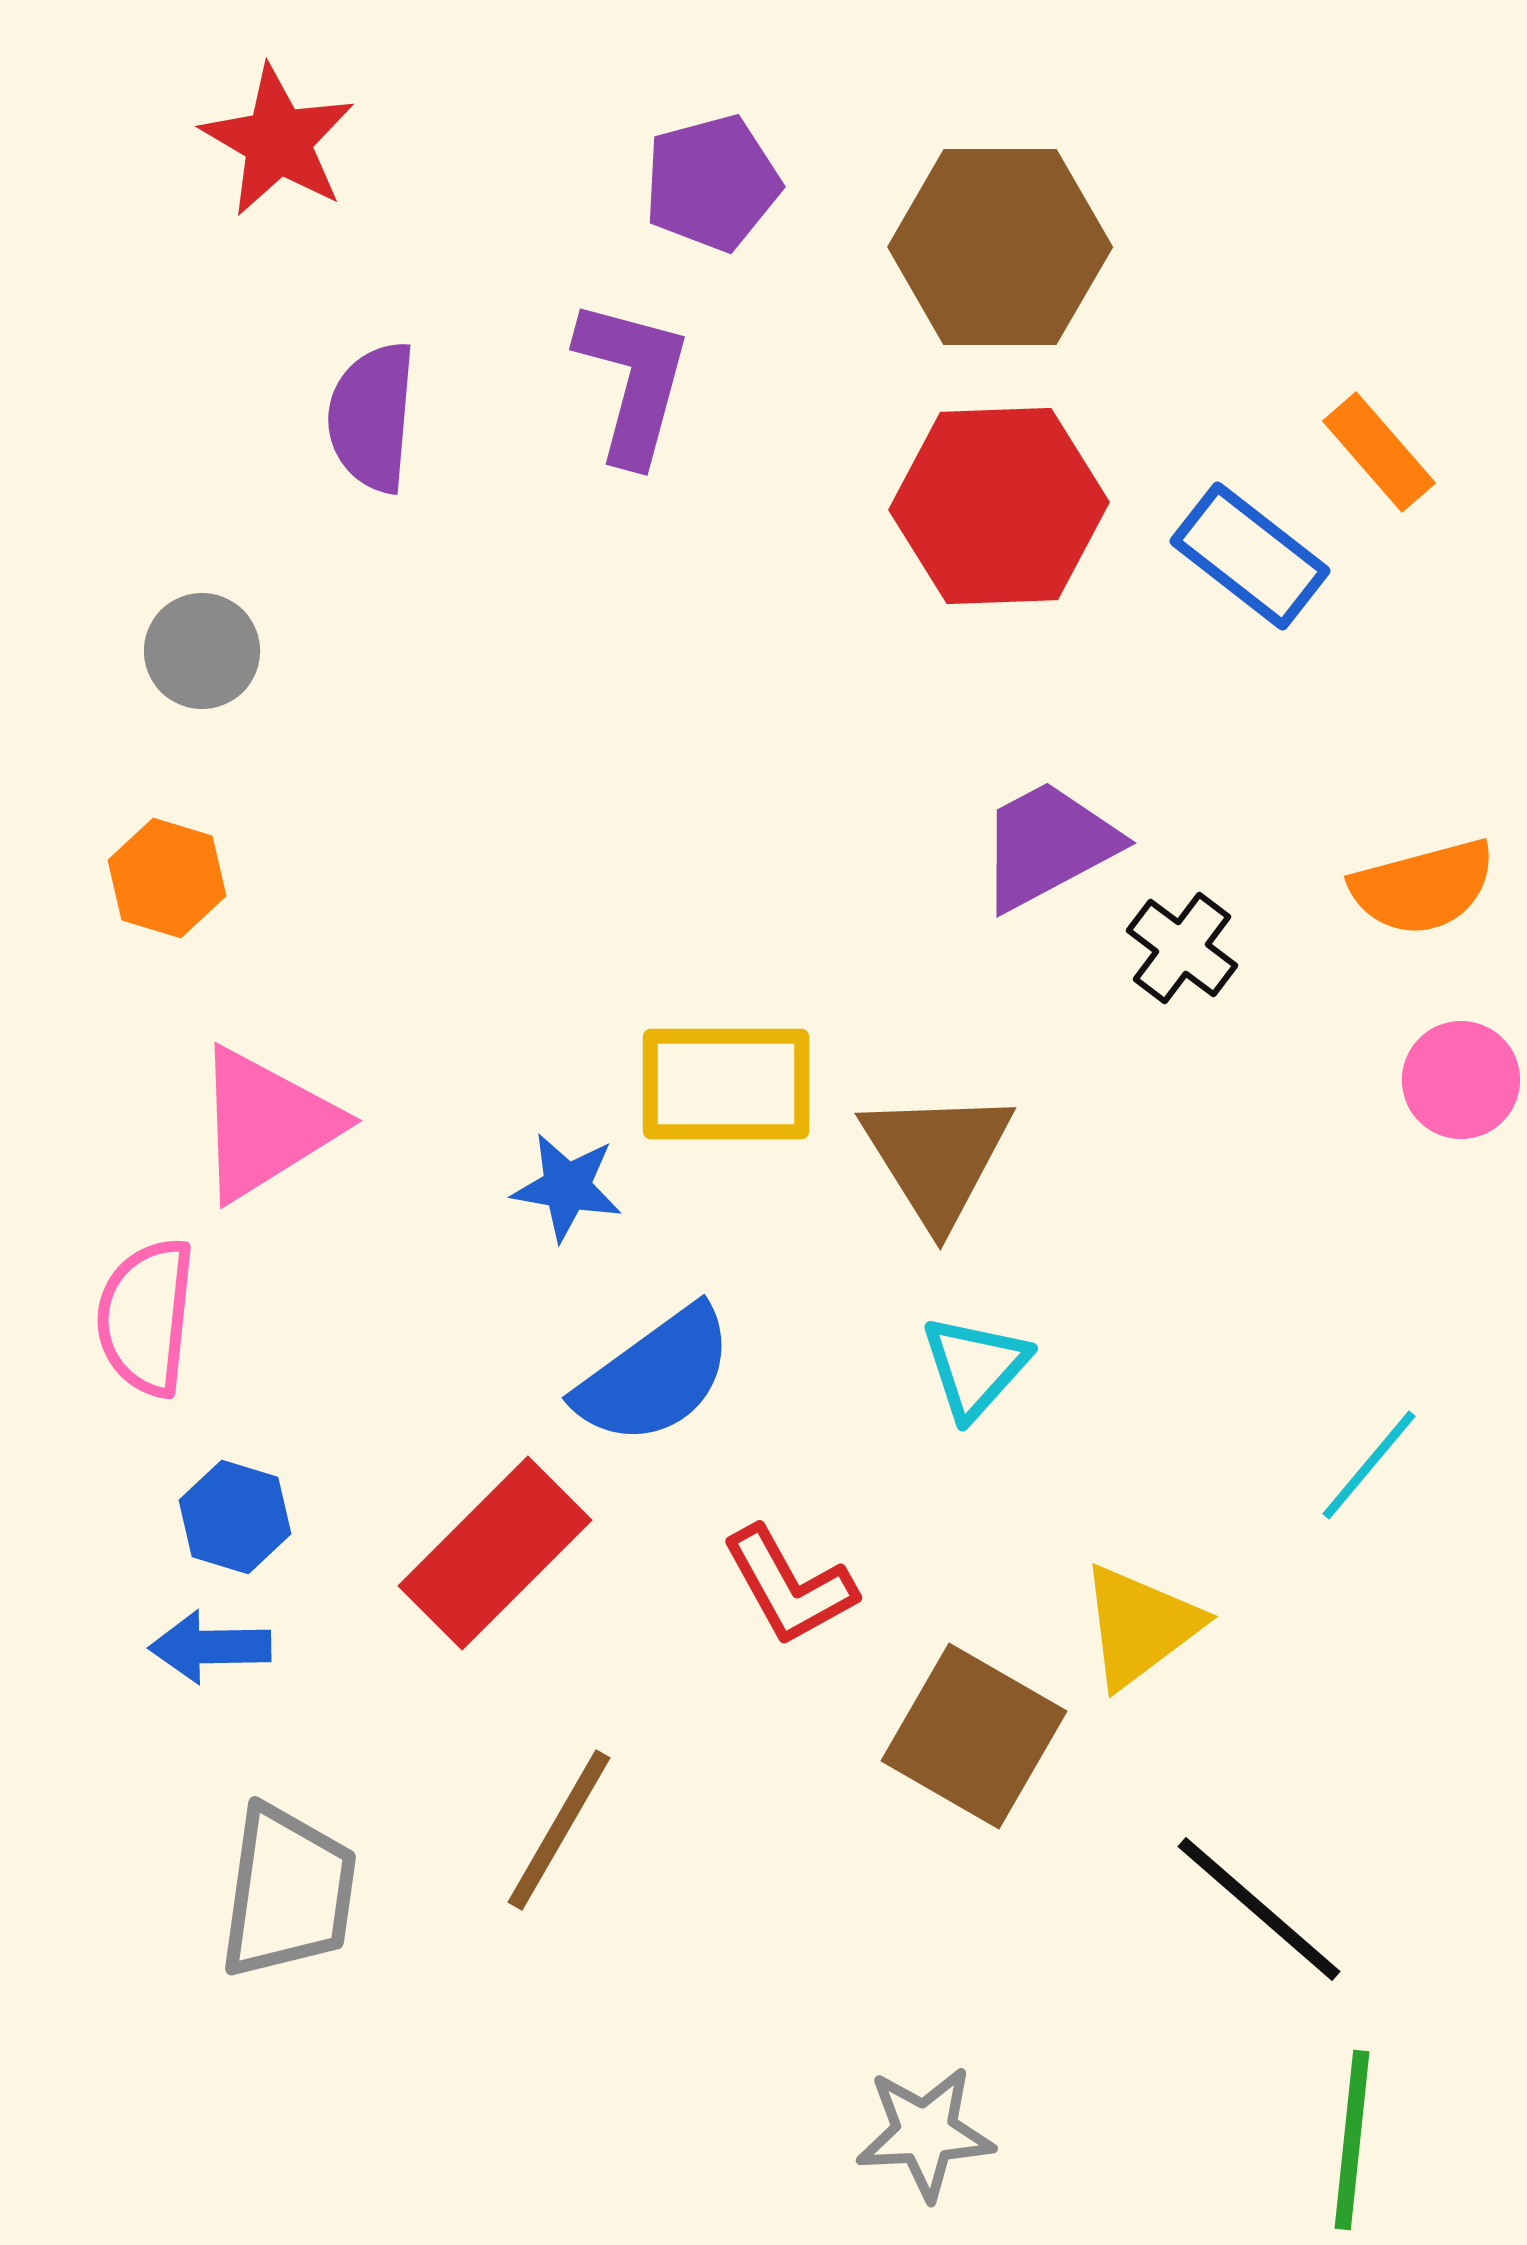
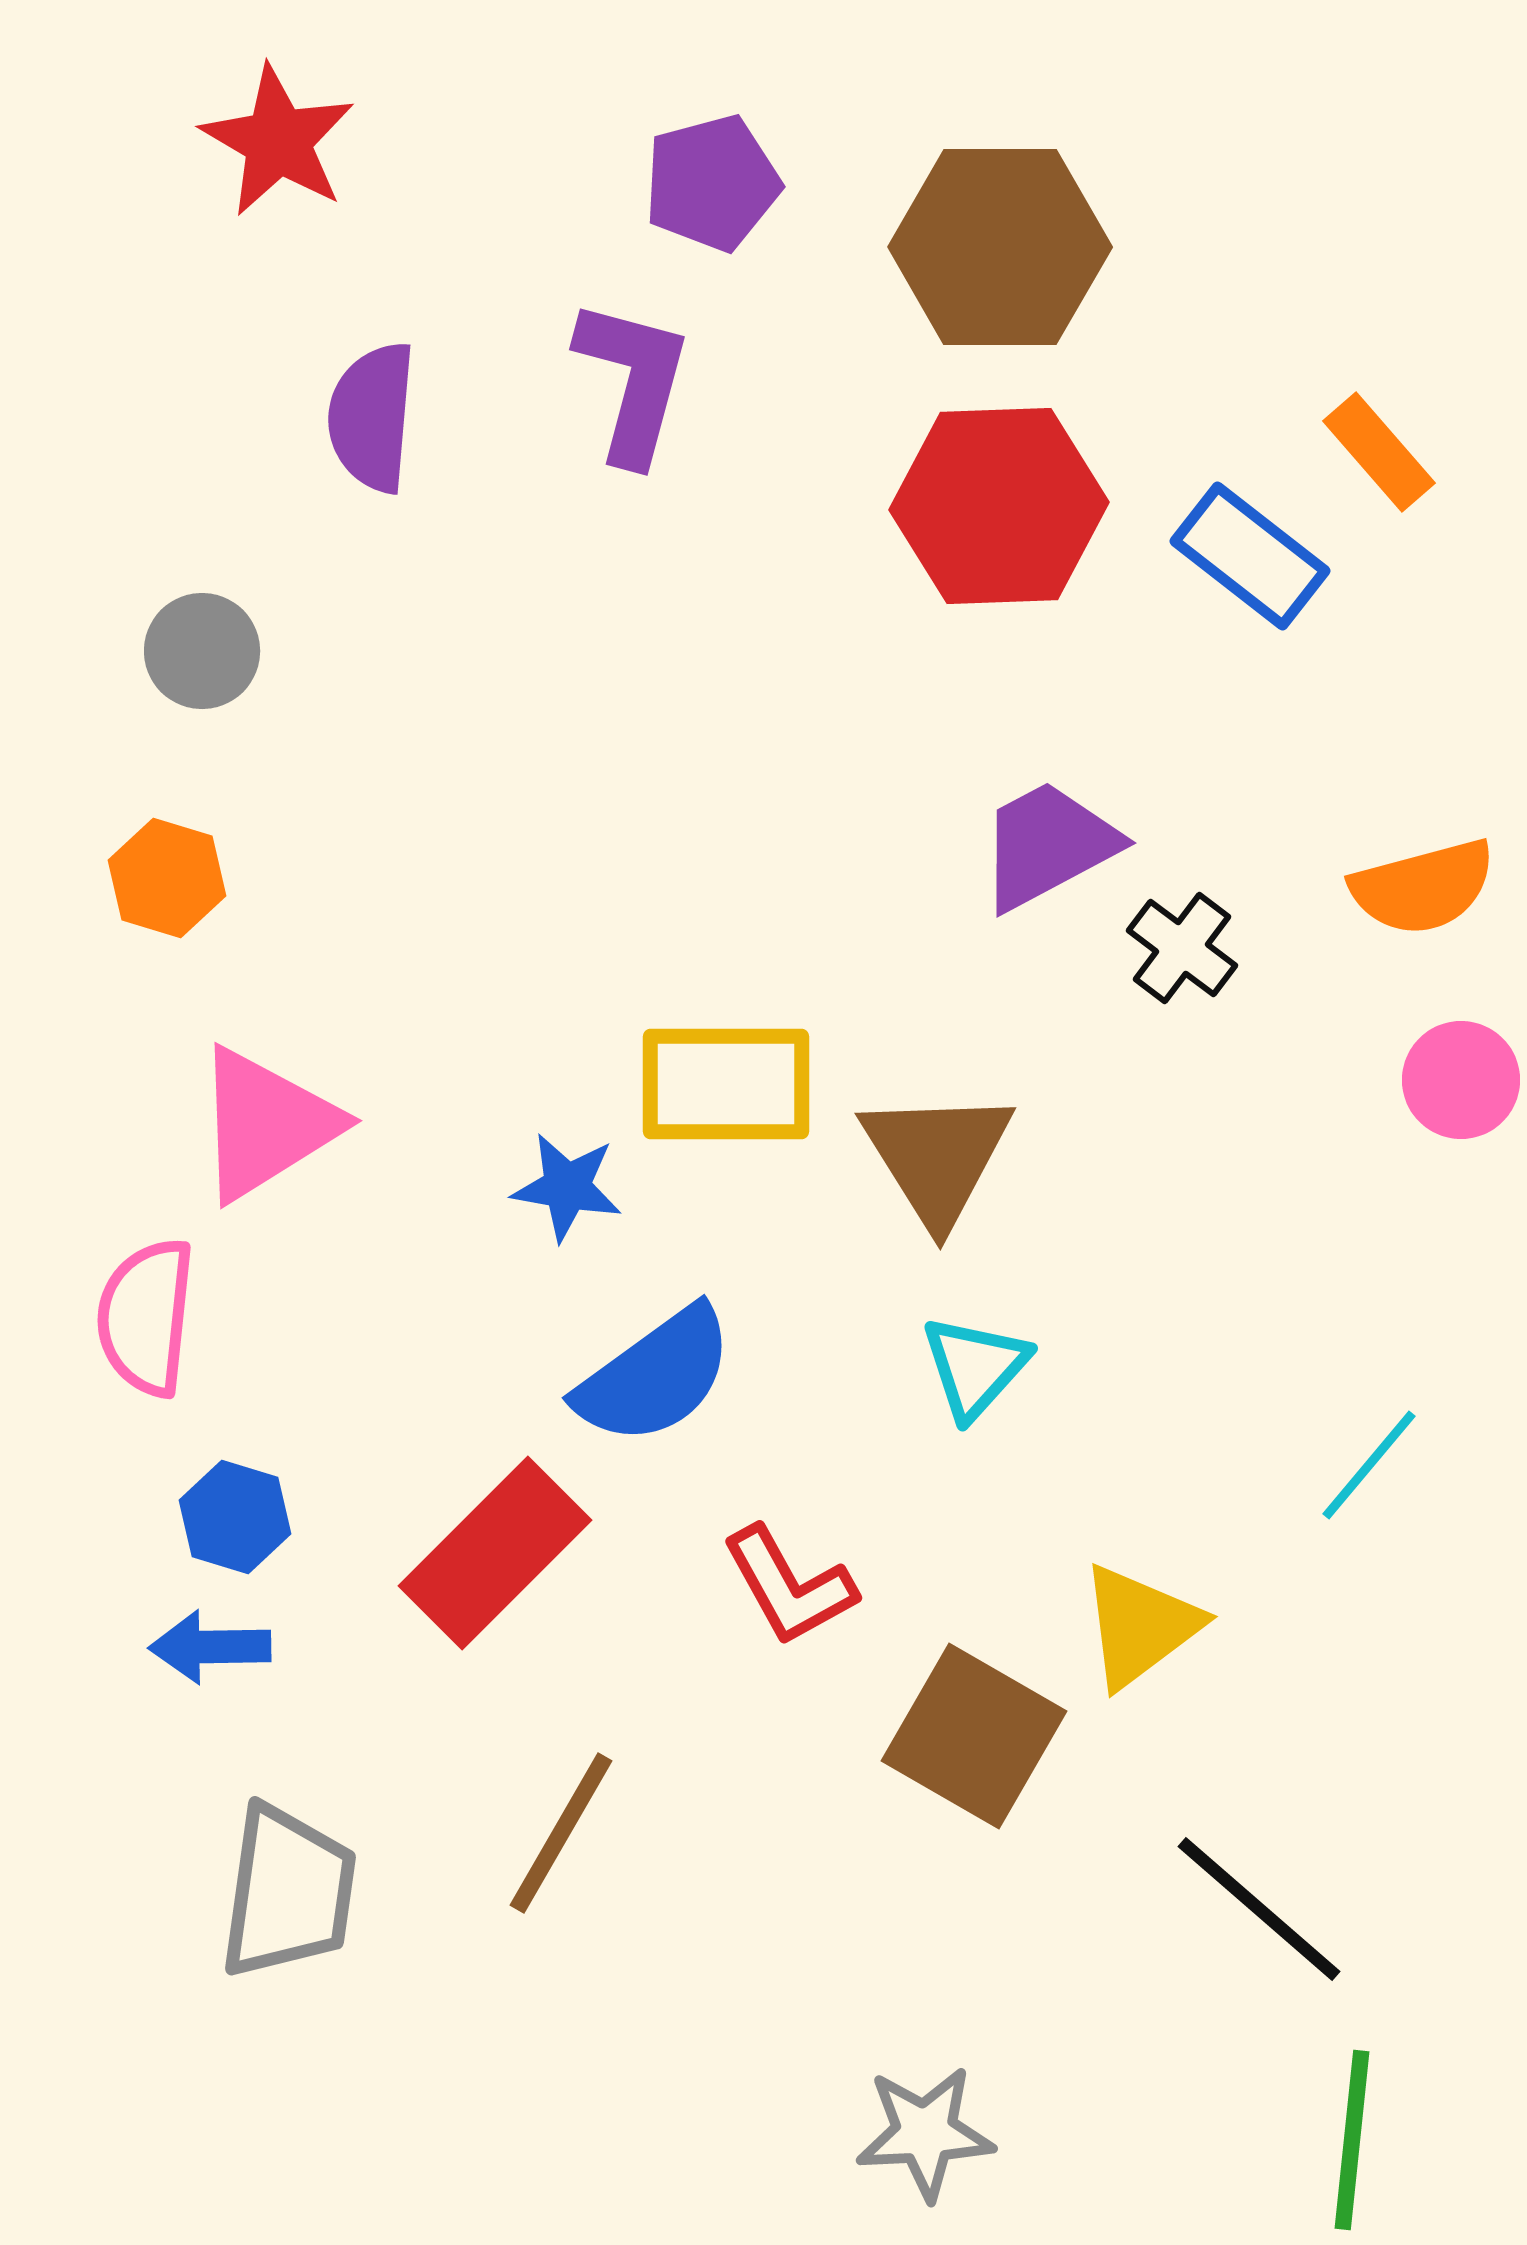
brown line: moved 2 px right, 3 px down
